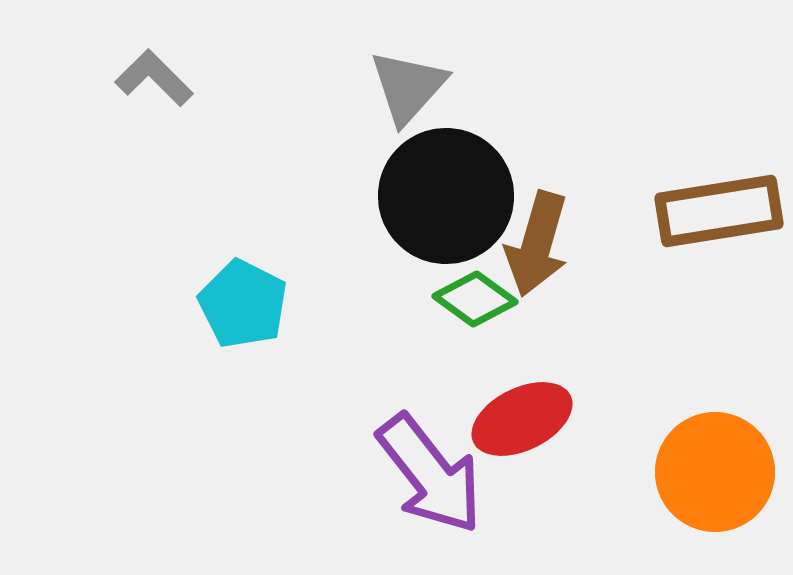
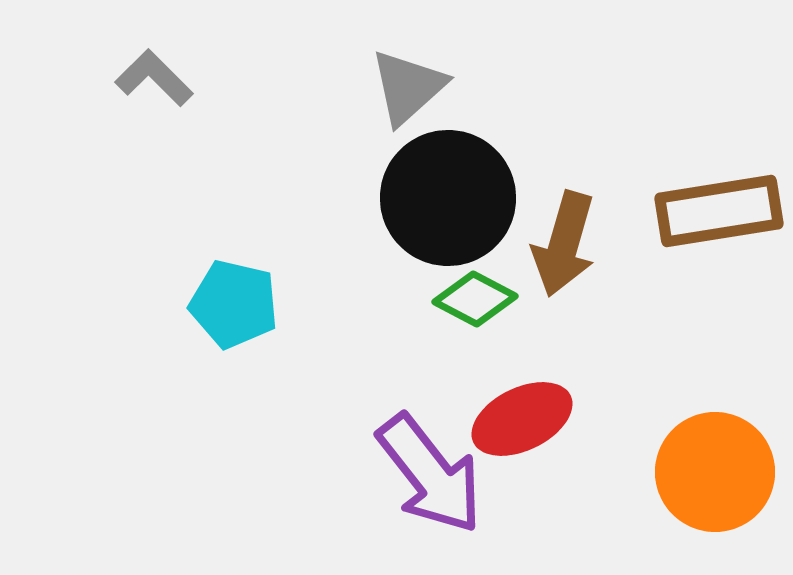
gray triangle: rotated 6 degrees clockwise
black circle: moved 2 px right, 2 px down
brown arrow: moved 27 px right
green diamond: rotated 8 degrees counterclockwise
cyan pentagon: moved 9 px left; rotated 14 degrees counterclockwise
